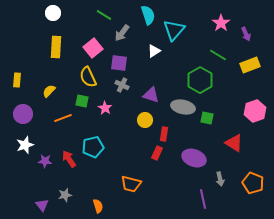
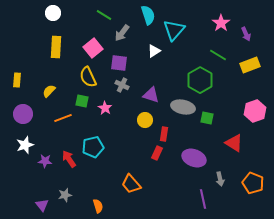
orange trapezoid at (131, 184): rotated 35 degrees clockwise
